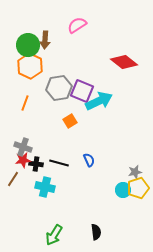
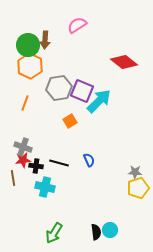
cyan arrow: rotated 20 degrees counterclockwise
black cross: moved 2 px down
gray star: rotated 16 degrees clockwise
brown line: moved 1 px up; rotated 42 degrees counterclockwise
cyan circle: moved 13 px left, 40 px down
green arrow: moved 2 px up
